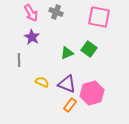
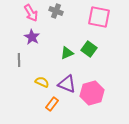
gray cross: moved 1 px up
orange rectangle: moved 18 px left, 1 px up
